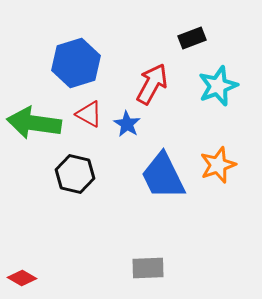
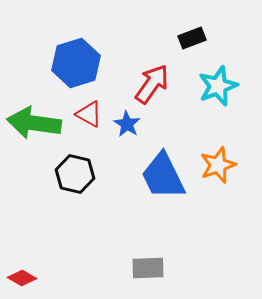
red arrow: rotated 6 degrees clockwise
